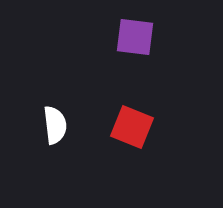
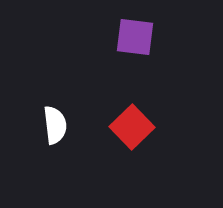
red square: rotated 24 degrees clockwise
